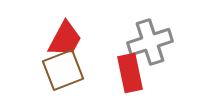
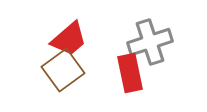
red trapezoid: moved 4 px right; rotated 21 degrees clockwise
brown square: rotated 15 degrees counterclockwise
